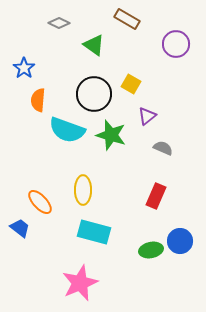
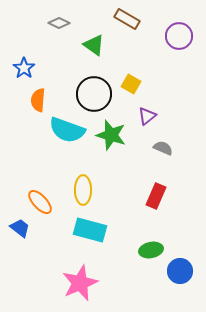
purple circle: moved 3 px right, 8 px up
cyan rectangle: moved 4 px left, 2 px up
blue circle: moved 30 px down
